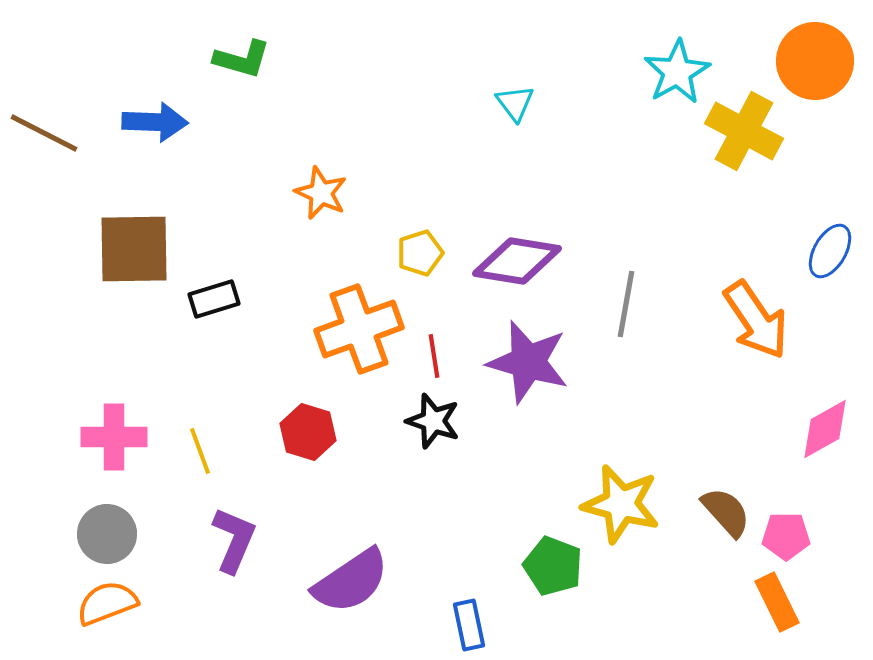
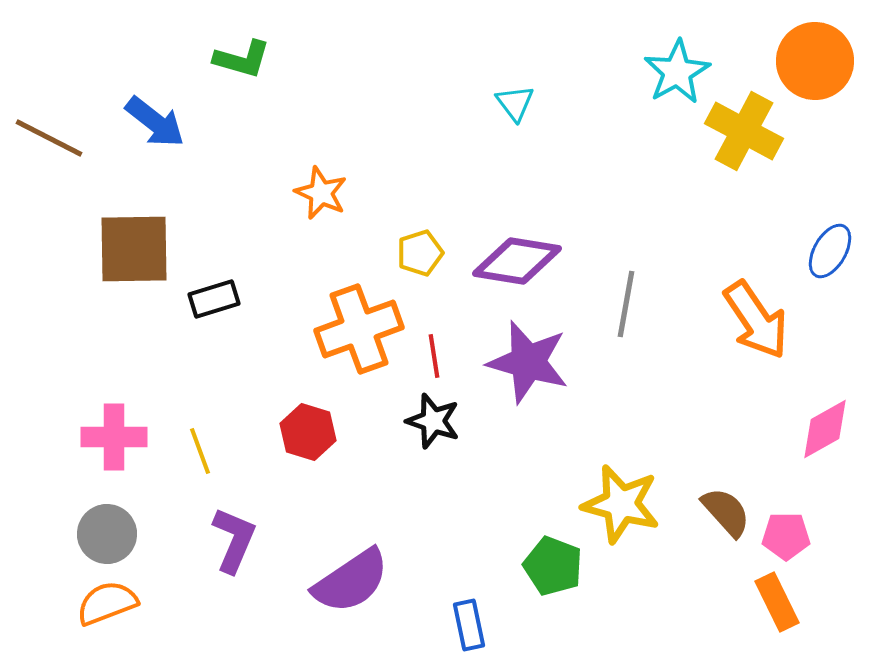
blue arrow: rotated 36 degrees clockwise
brown line: moved 5 px right, 5 px down
